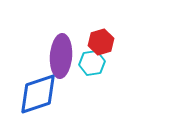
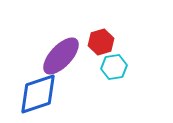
purple ellipse: rotated 39 degrees clockwise
cyan hexagon: moved 22 px right, 4 px down
